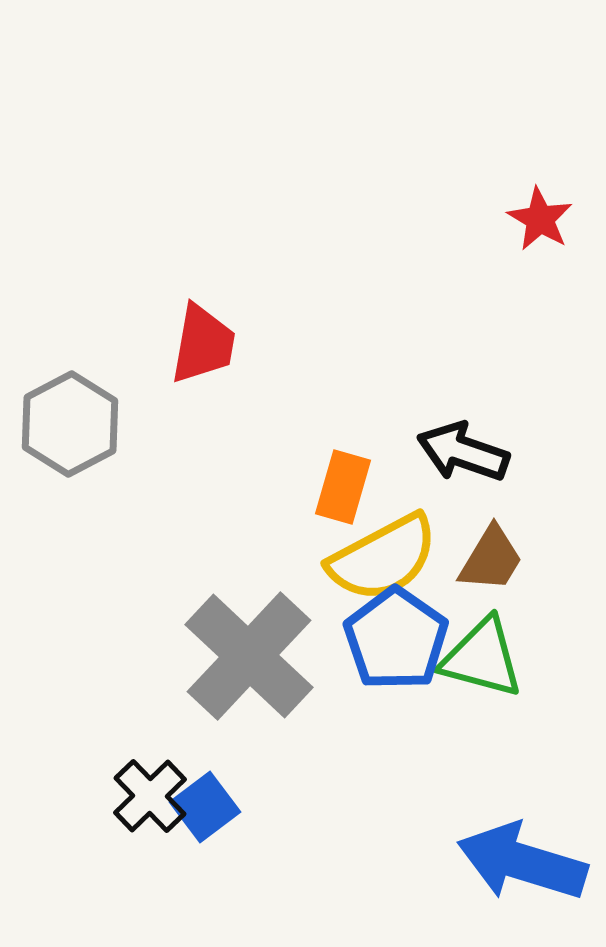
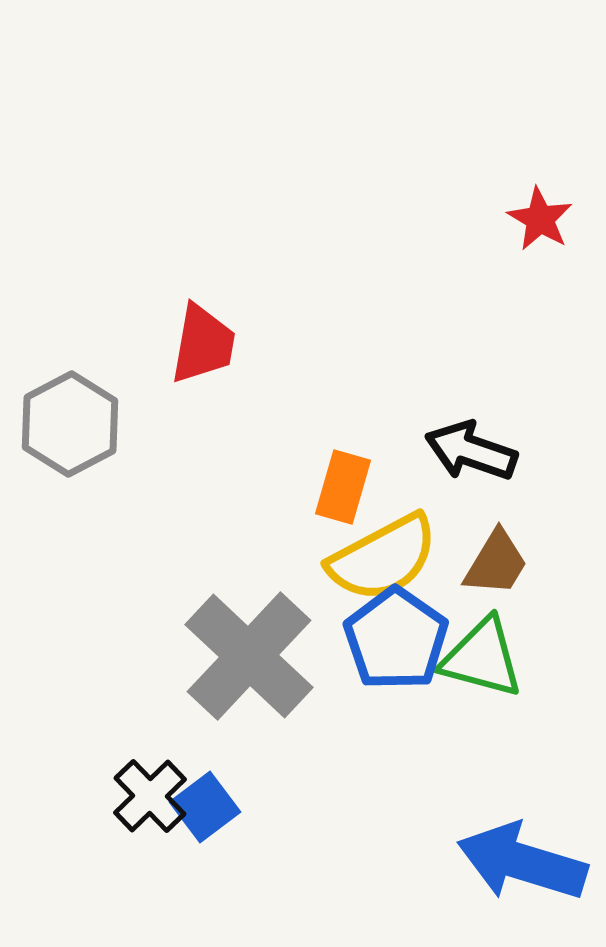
black arrow: moved 8 px right, 1 px up
brown trapezoid: moved 5 px right, 4 px down
